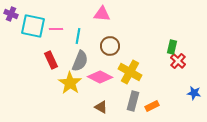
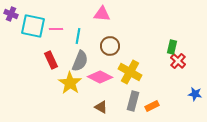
blue star: moved 1 px right, 1 px down
